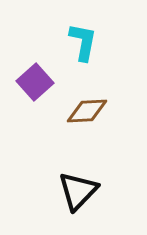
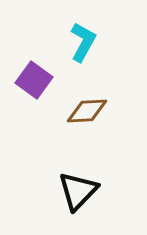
cyan L-shape: rotated 18 degrees clockwise
purple square: moved 1 px left, 2 px up; rotated 12 degrees counterclockwise
